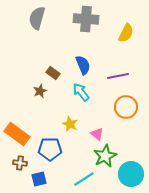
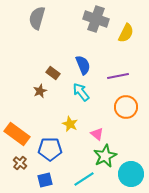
gray cross: moved 10 px right; rotated 15 degrees clockwise
brown cross: rotated 32 degrees clockwise
blue square: moved 6 px right, 1 px down
